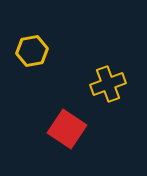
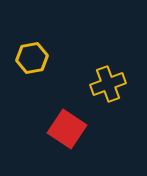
yellow hexagon: moved 7 px down
